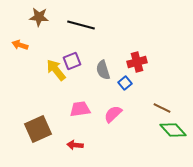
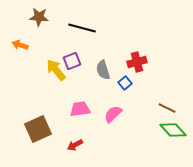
black line: moved 1 px right, 3 px down
brown line: moved 5 px right
red arrow: rotated 35 degrees counterclockwise
